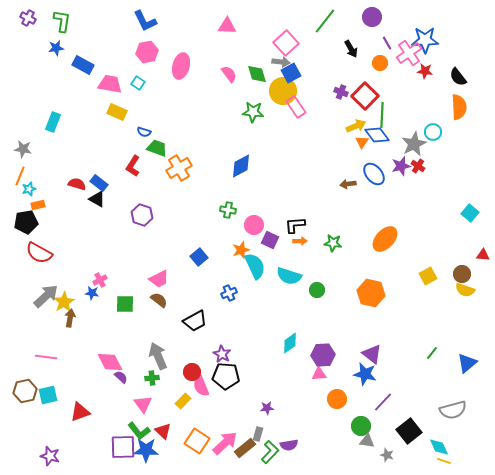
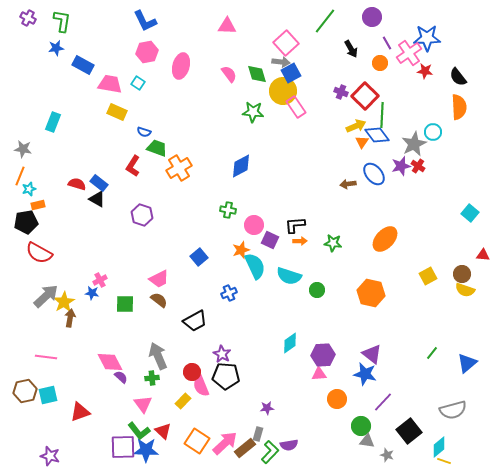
blue star at (425, 40): moved 2 px right, 2 px up
cyan diamond at (439, 447): rotated 75 degrees clockwise
